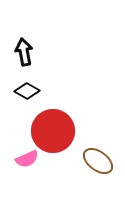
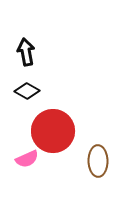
black arrow: moved 2 px right
brown ellipse: rotated 52 degrees clockwise
